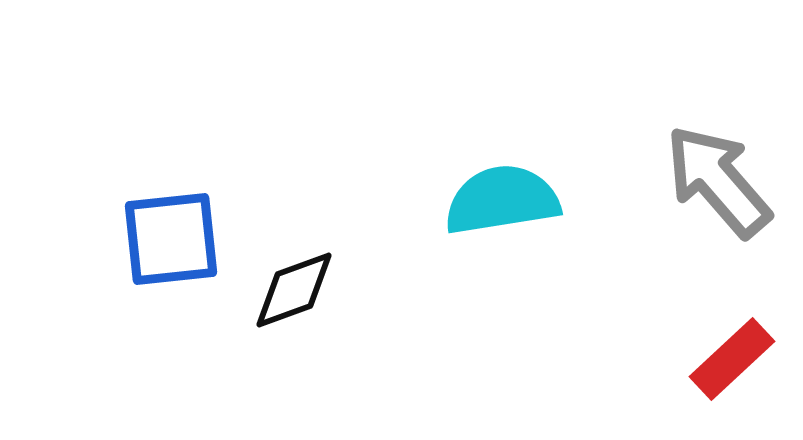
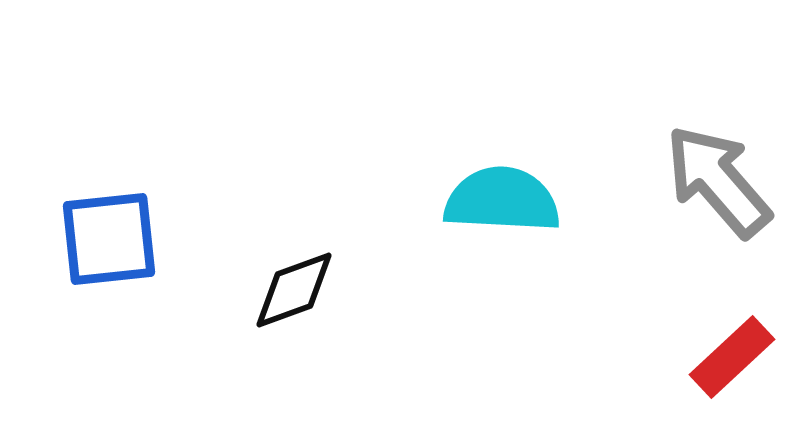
cyan semicircle: rotated 12 degrees clockwise
blue square: moved 62 px left
red rectangle: moved 2 px up
